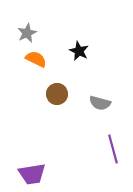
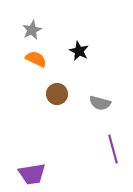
gray star: moved 5 px right, 3 px up
